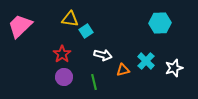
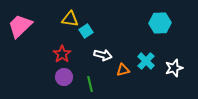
green line: moved 4 px left, 2 px down
